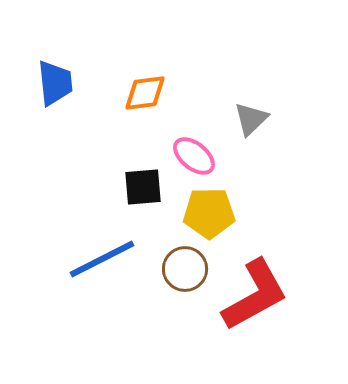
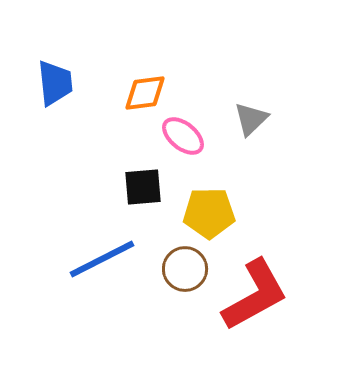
pink ellipse: moved 11 px left, 20 px up
